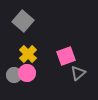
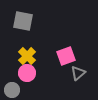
gray square: rotated 30 degrees counterclockwise
yellow cross: moved 1 px left, 2 px down
gray circle: moved 2 px left, 15 px down
